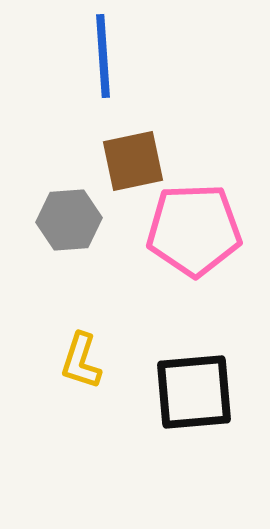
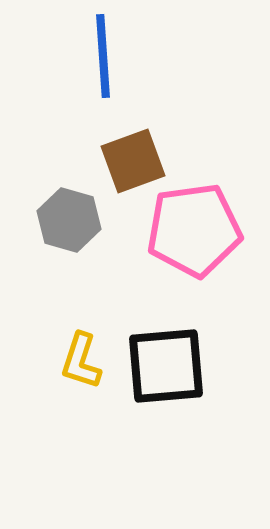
brown square: rotated 8 degrees counterclockwise
gray hexagon: rotated 20 degrees clockwise
pink pentagon: rotated 6 degrees counterclockwise
black square: moved 28 px left, 26 px up
